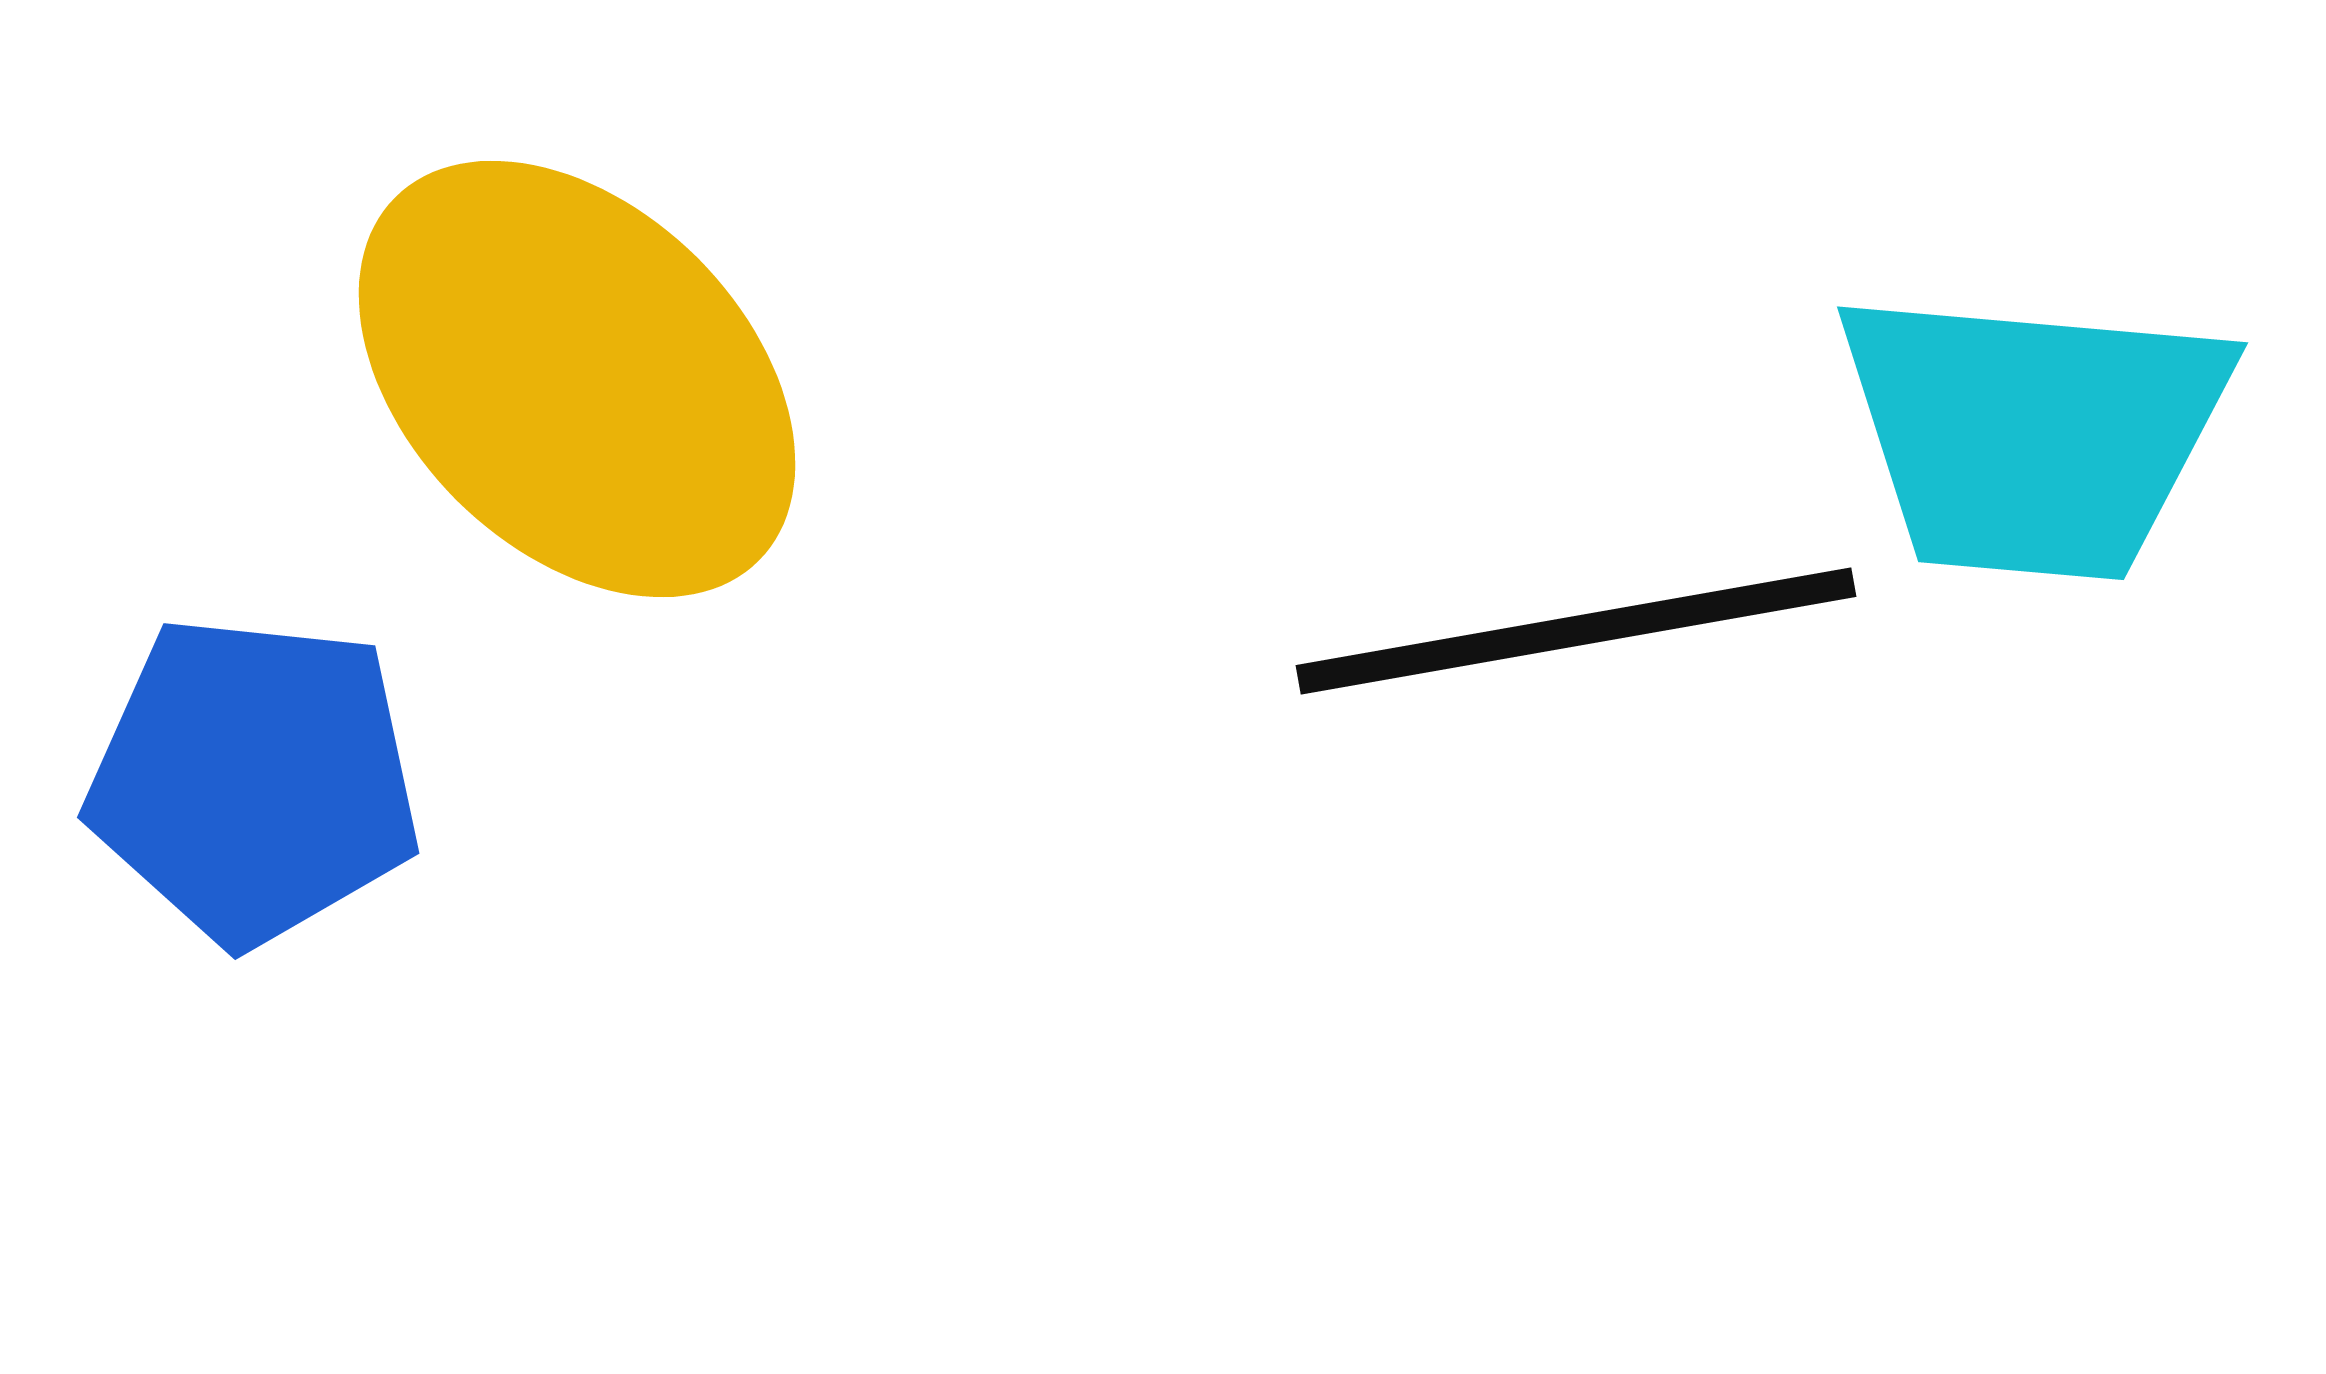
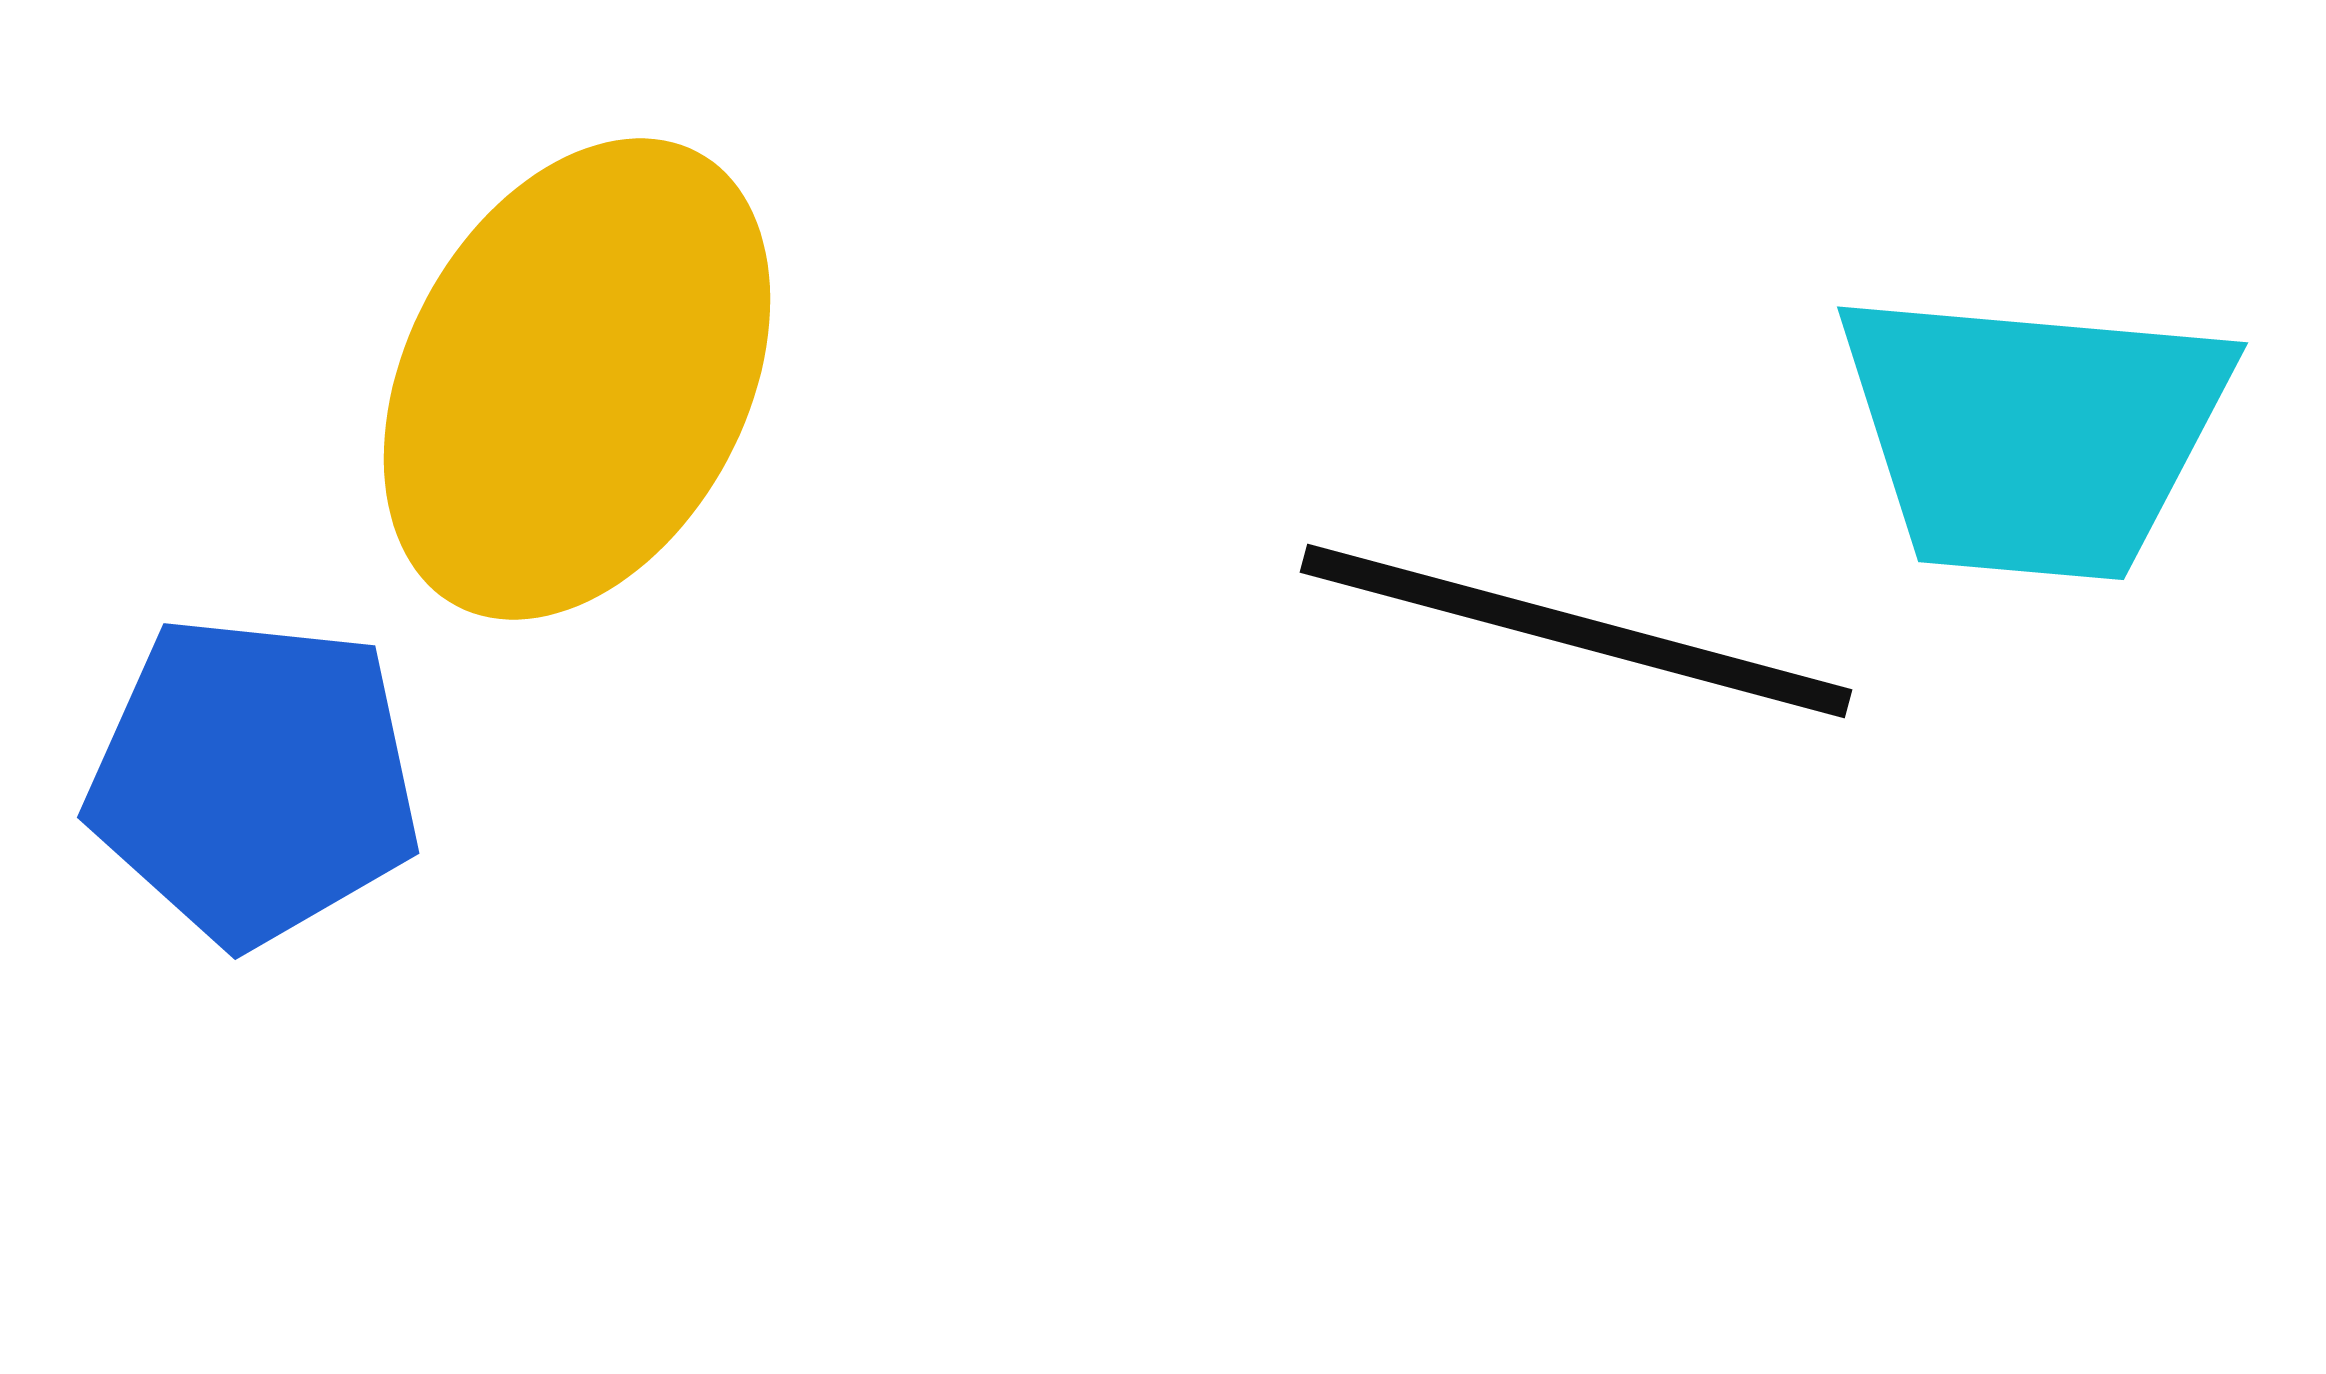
yellow ellipse: rotated 73 degrees clockwise
black line: rotated 25 degrees clockwise
